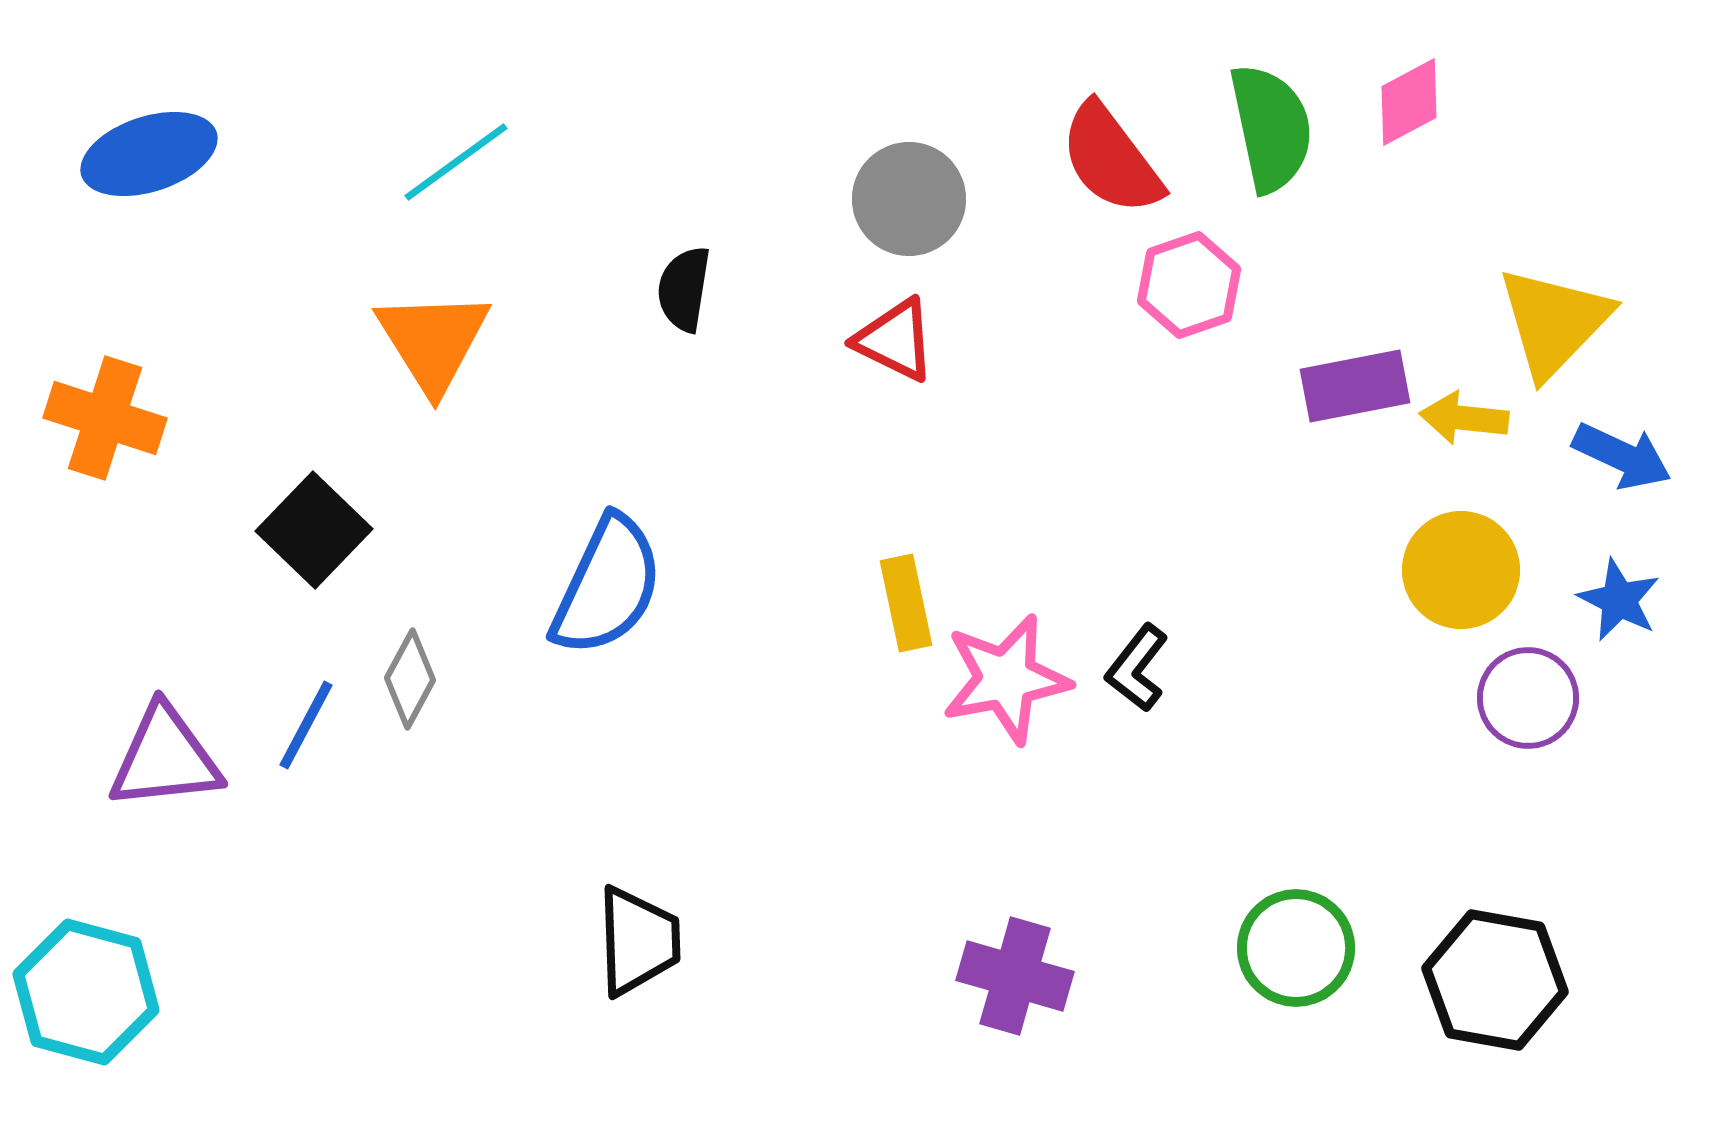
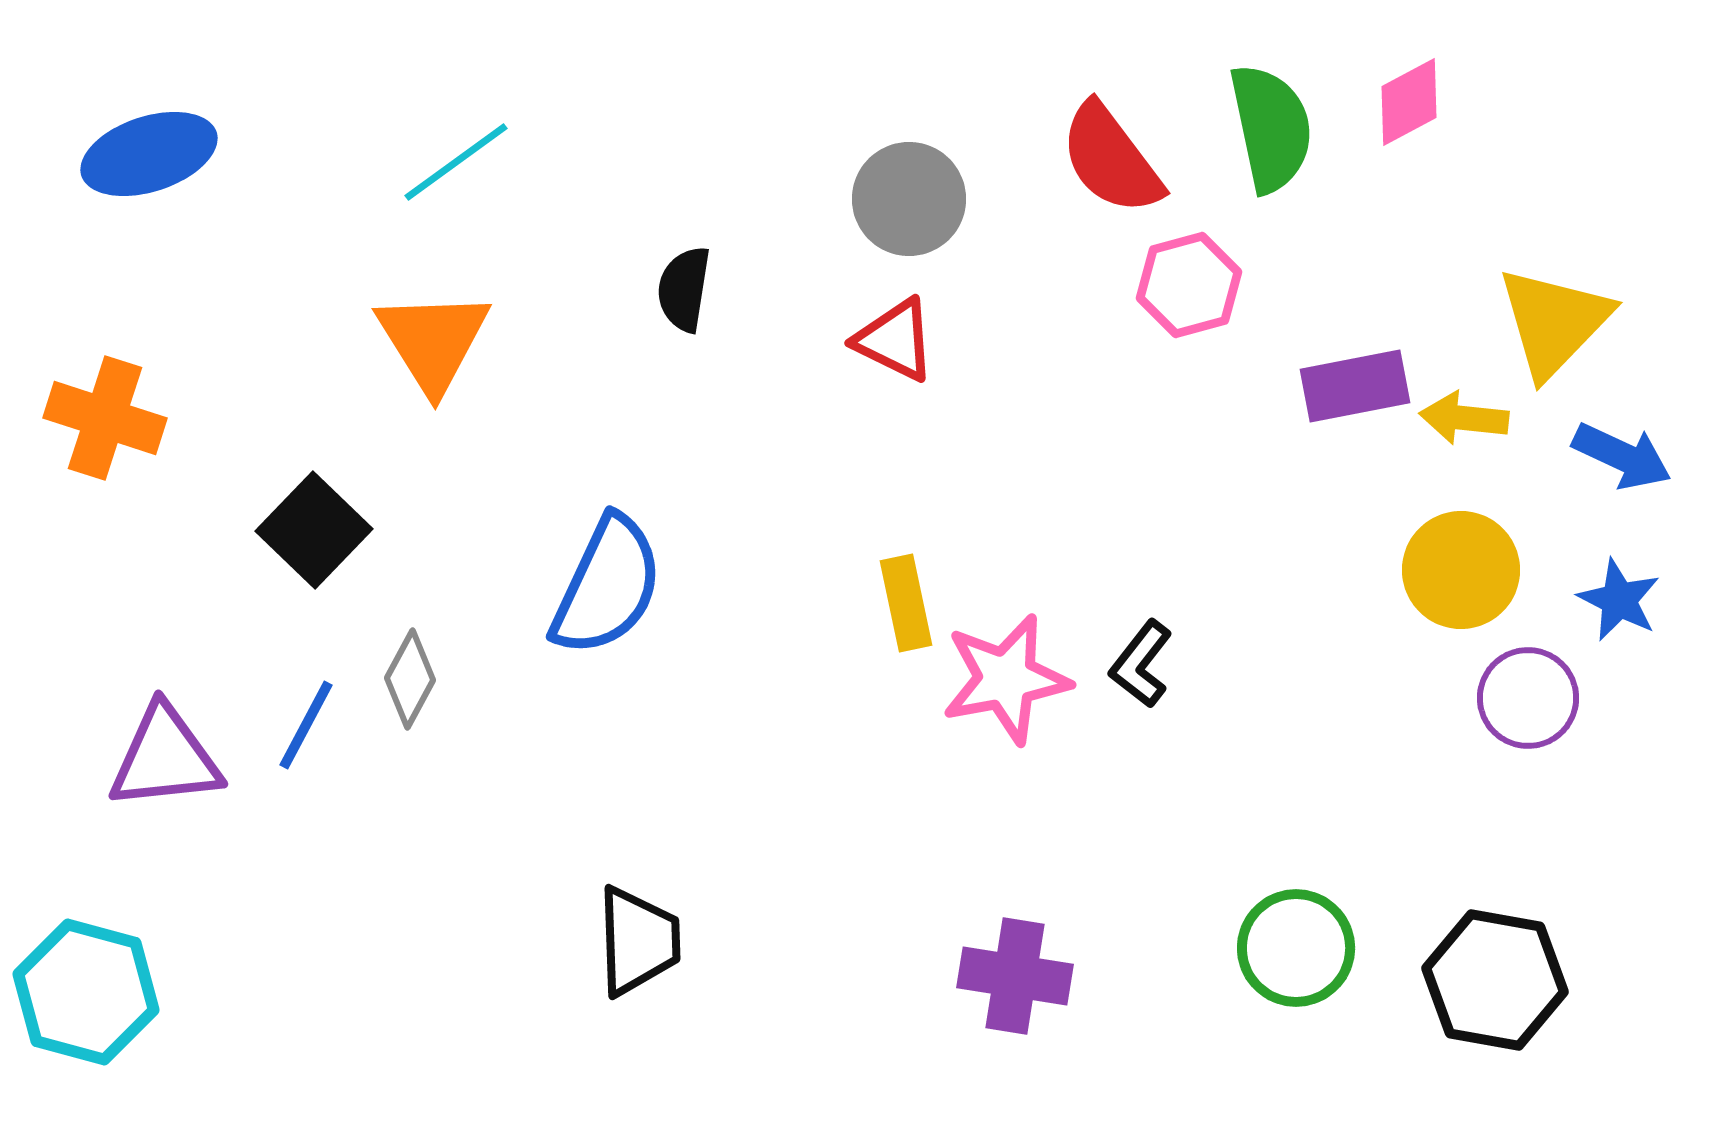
pink hexagon: rotated 4 degrees clockwise
black L-shape: moved 4 px right, 4 px up
purple cross: rotated 7 degrees counterclockwise
